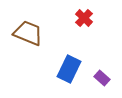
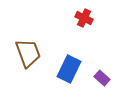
red cross: rotated 18 degrees counterclockwise
brown trapezoid: moved 20 px down; rotated 48 degrees clockwise
